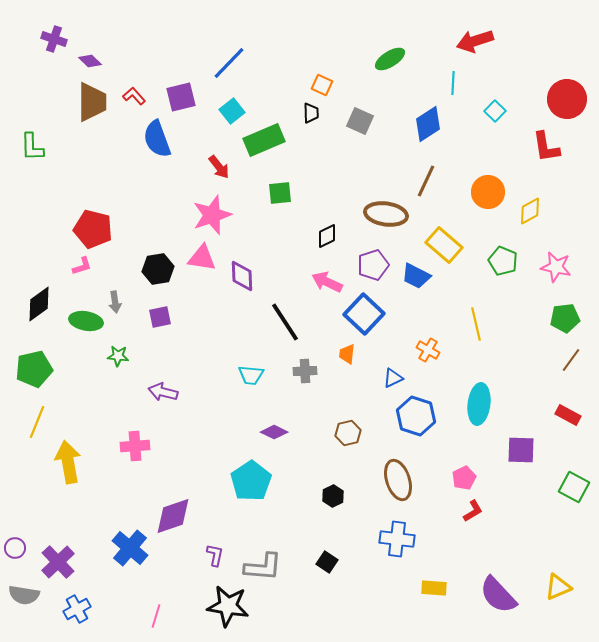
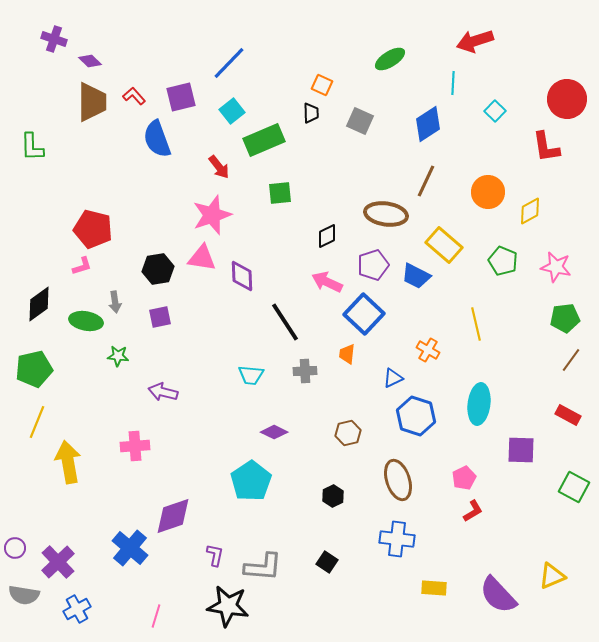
yellow triangle at (558, 587): moved 6 px left, 11 px up
